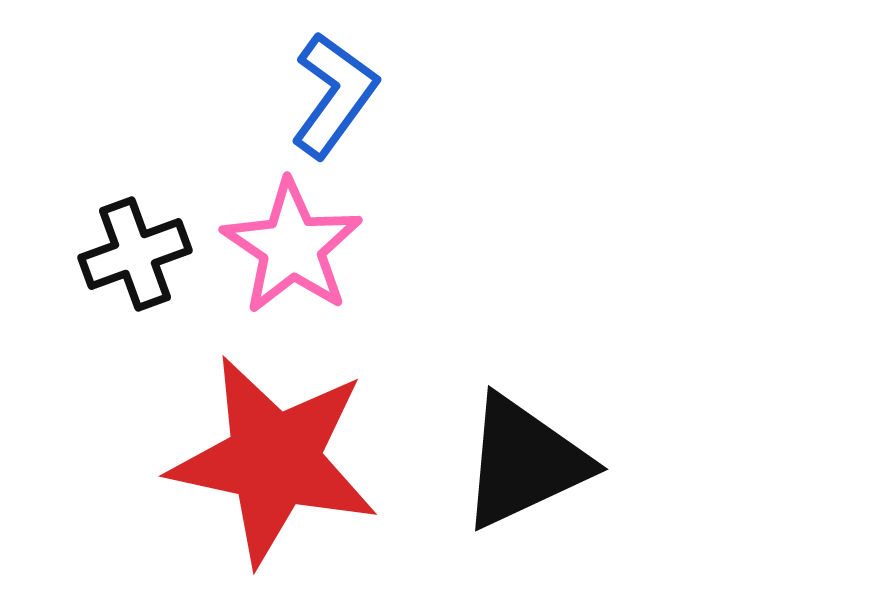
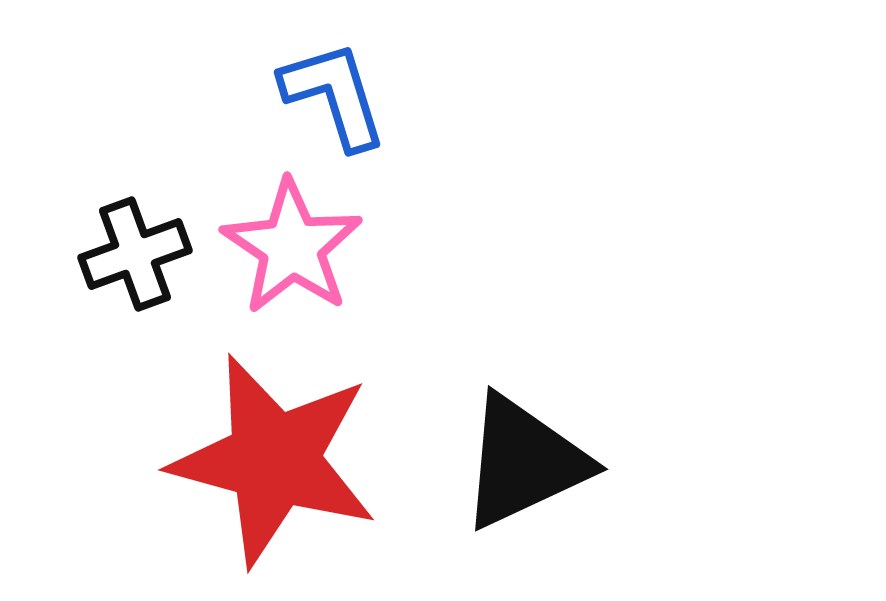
blue L-shape: rotated 53 degrees counterclockwise
red star: rotated 3 degrees clockwise
